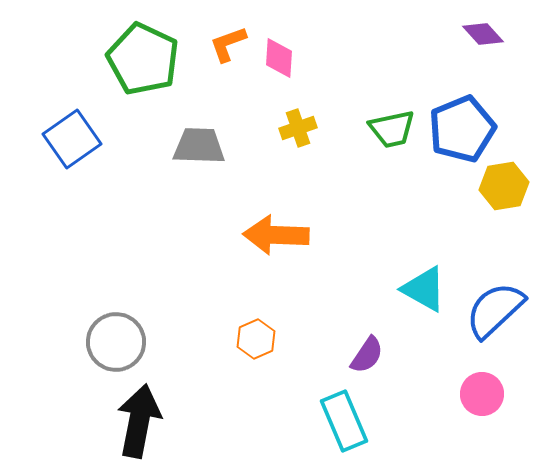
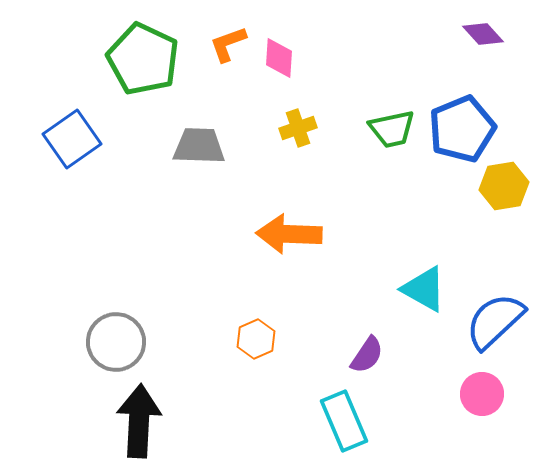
orange arrow: moved 13 px right, 1 px up
blue semicircle: moved 11 px down
black arrow: rotated 8 degrees counterclockwise
